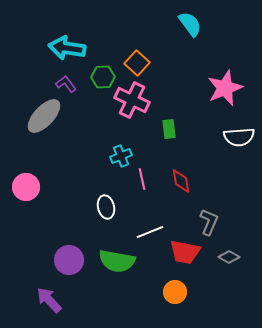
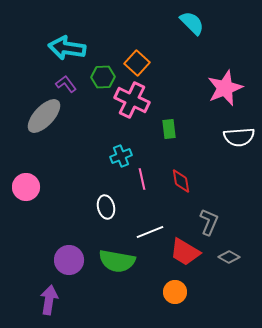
cyan semicircle: moved 2 px right, 1 px up; rotated 8 degrees counterclockwise
red trapezoid: rotated 20 degrees clockwise
purple arrow: rotated 52 degrees clockwise
